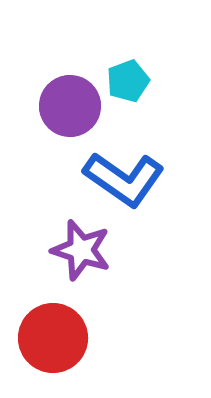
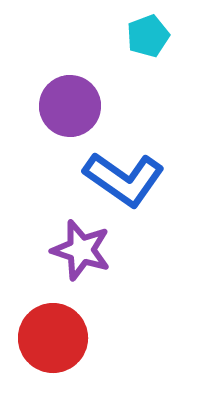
cyan pentagon: moved 20 px right, 45 px up
